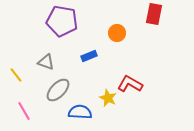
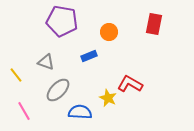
red rectangle: moved 10 px down
orange circle: moved 8 px left, 1 px up
